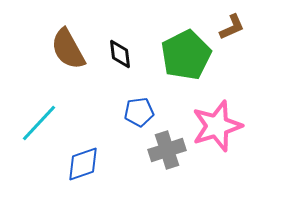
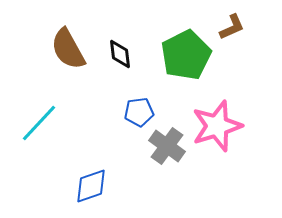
gray cross: moved 4 px up; rotated 36 degrees counterclockwise
blue diamond: moved 8 px right, 22 px down
